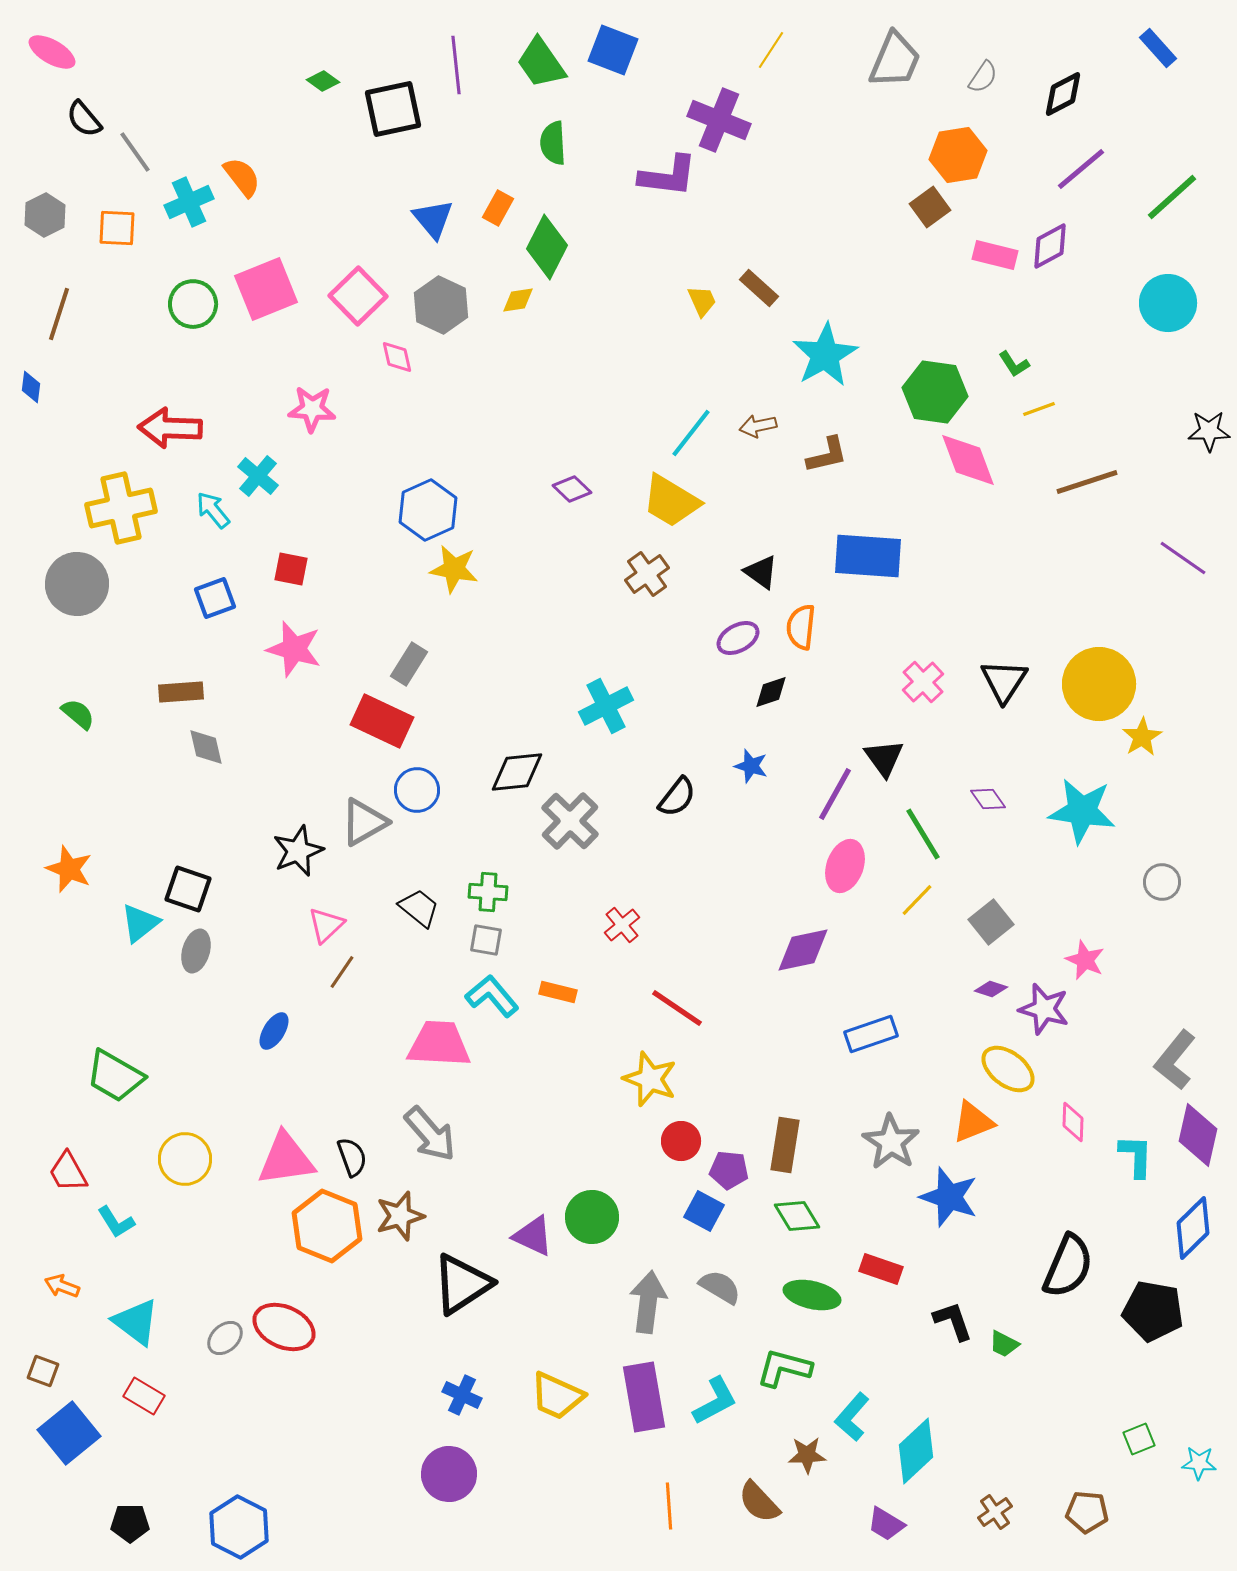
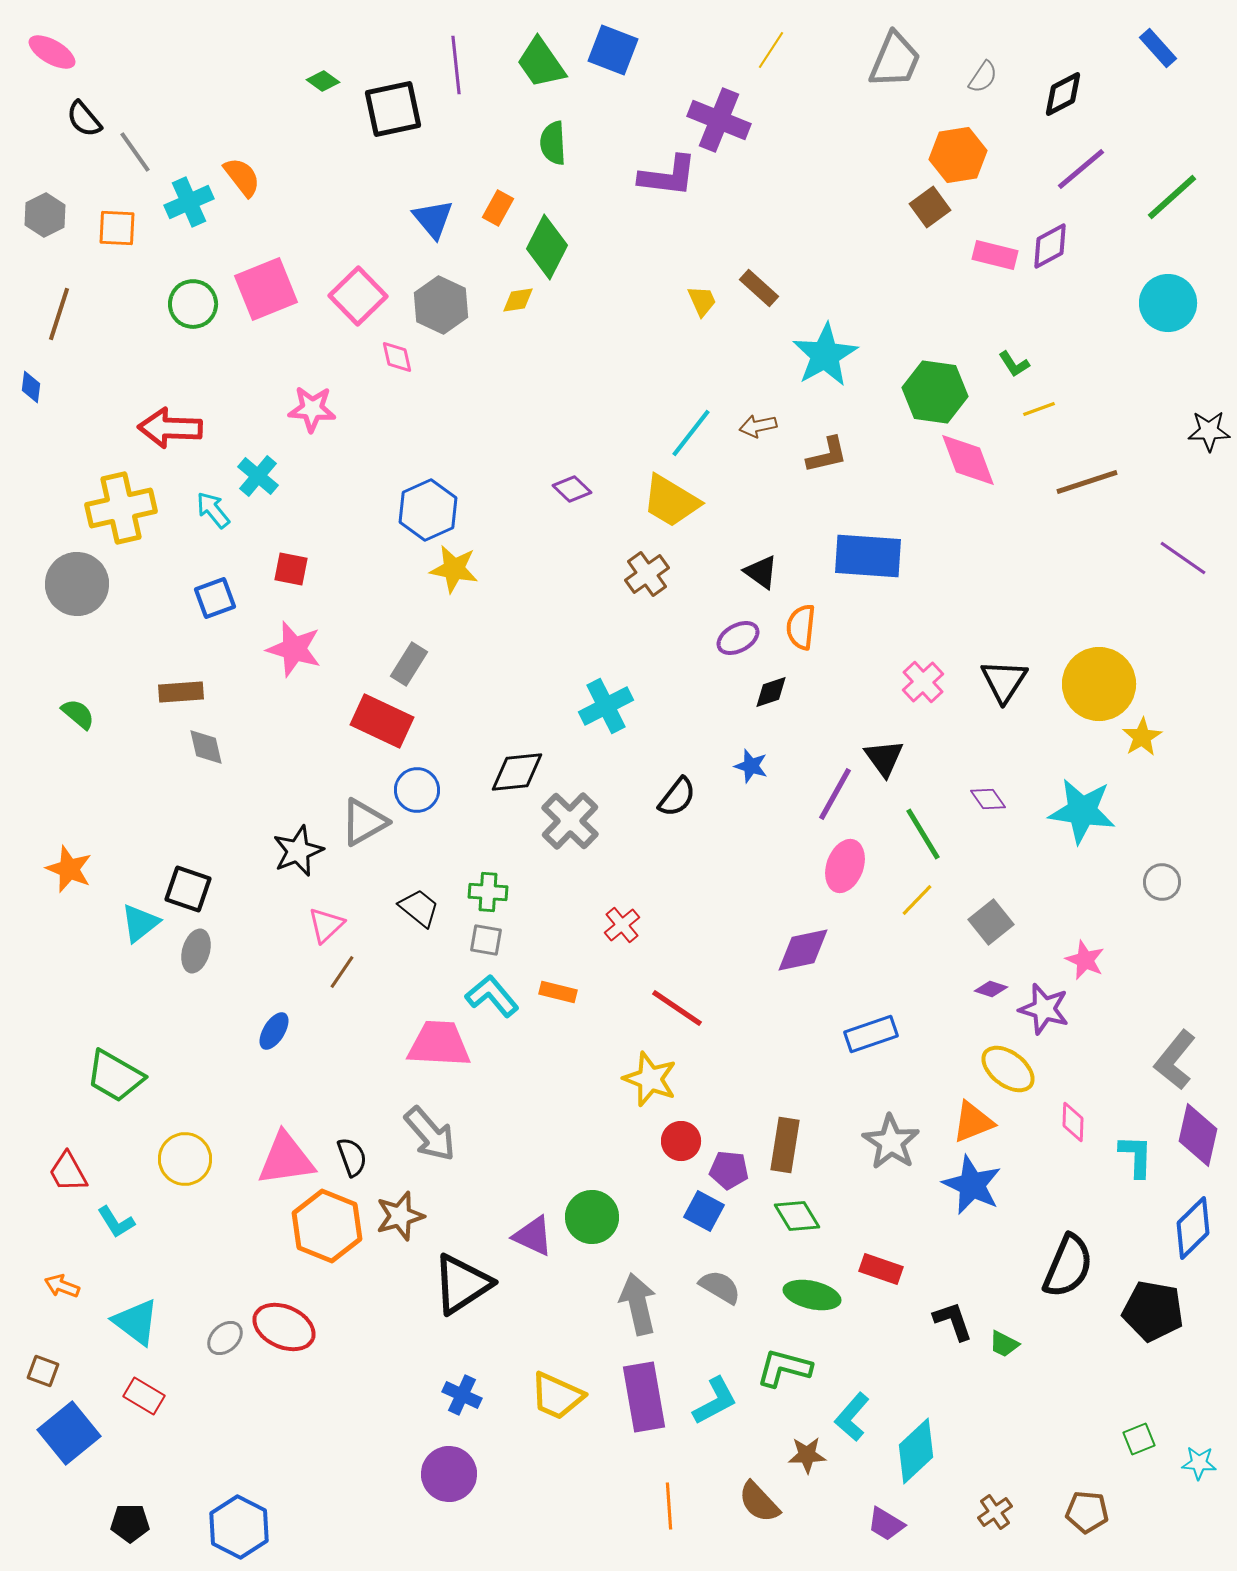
blue star at (949, 1197): moved 23 px right, 12 px up; rotated 6 degrees clockwise
gray arrow at (648, 1302): moved 10 px left, 2 px down; rotated 20 degrees counterclockwise
